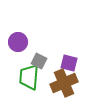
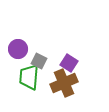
purple circle: moved 7 px down
purple square: rotated 18 degrees clockwise
